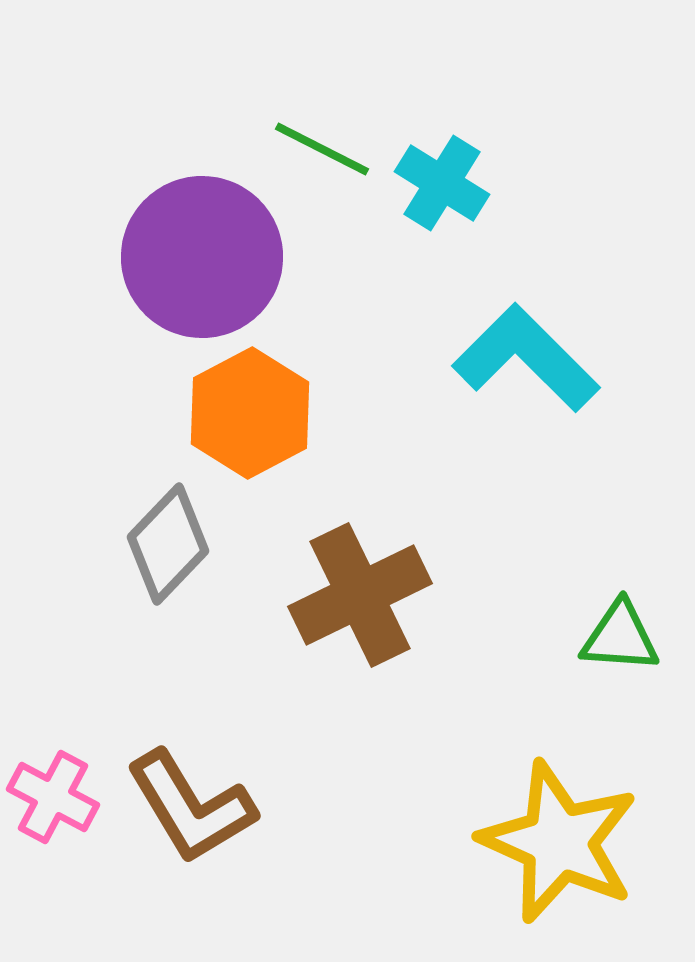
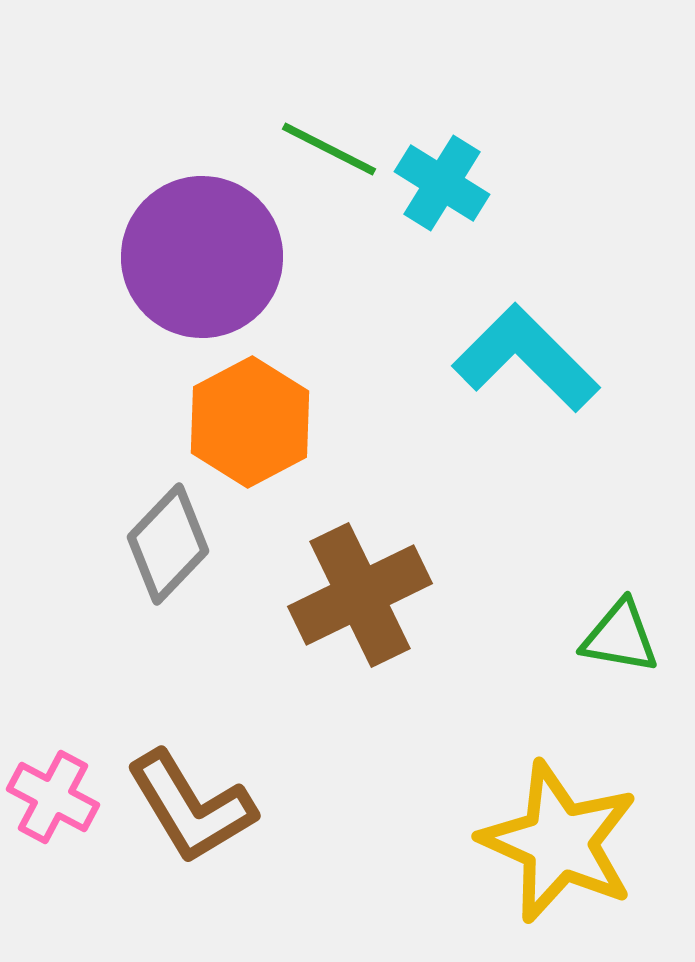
green line: moved 7 px right
orange hexagon: moved 9 px down
green triangle: rotated 6 degrees clockwise
